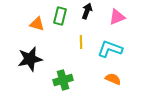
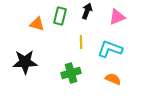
black star: moved 5 px left, 3 px down; rotated 10 degrees clockwise
green cross: moved 8 px right, 7 px up
